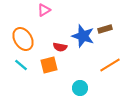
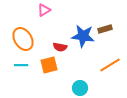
blue star: rotated 10 degrees counterclockwise
cyan line: rotated 40 degrees counterclockwise
